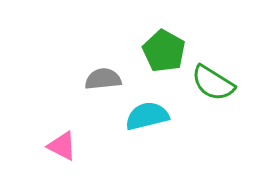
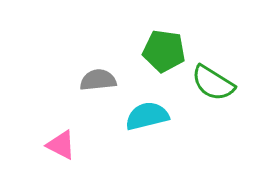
green pentagon: rotated 21 degrees counterclockwise
gray semicircle: moved 5 px left, 1 px down
pink triangle: moved 1 px left, 1 px up
